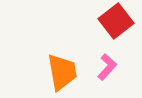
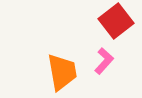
pink L-shape: moved 3 px left, 6 px up
